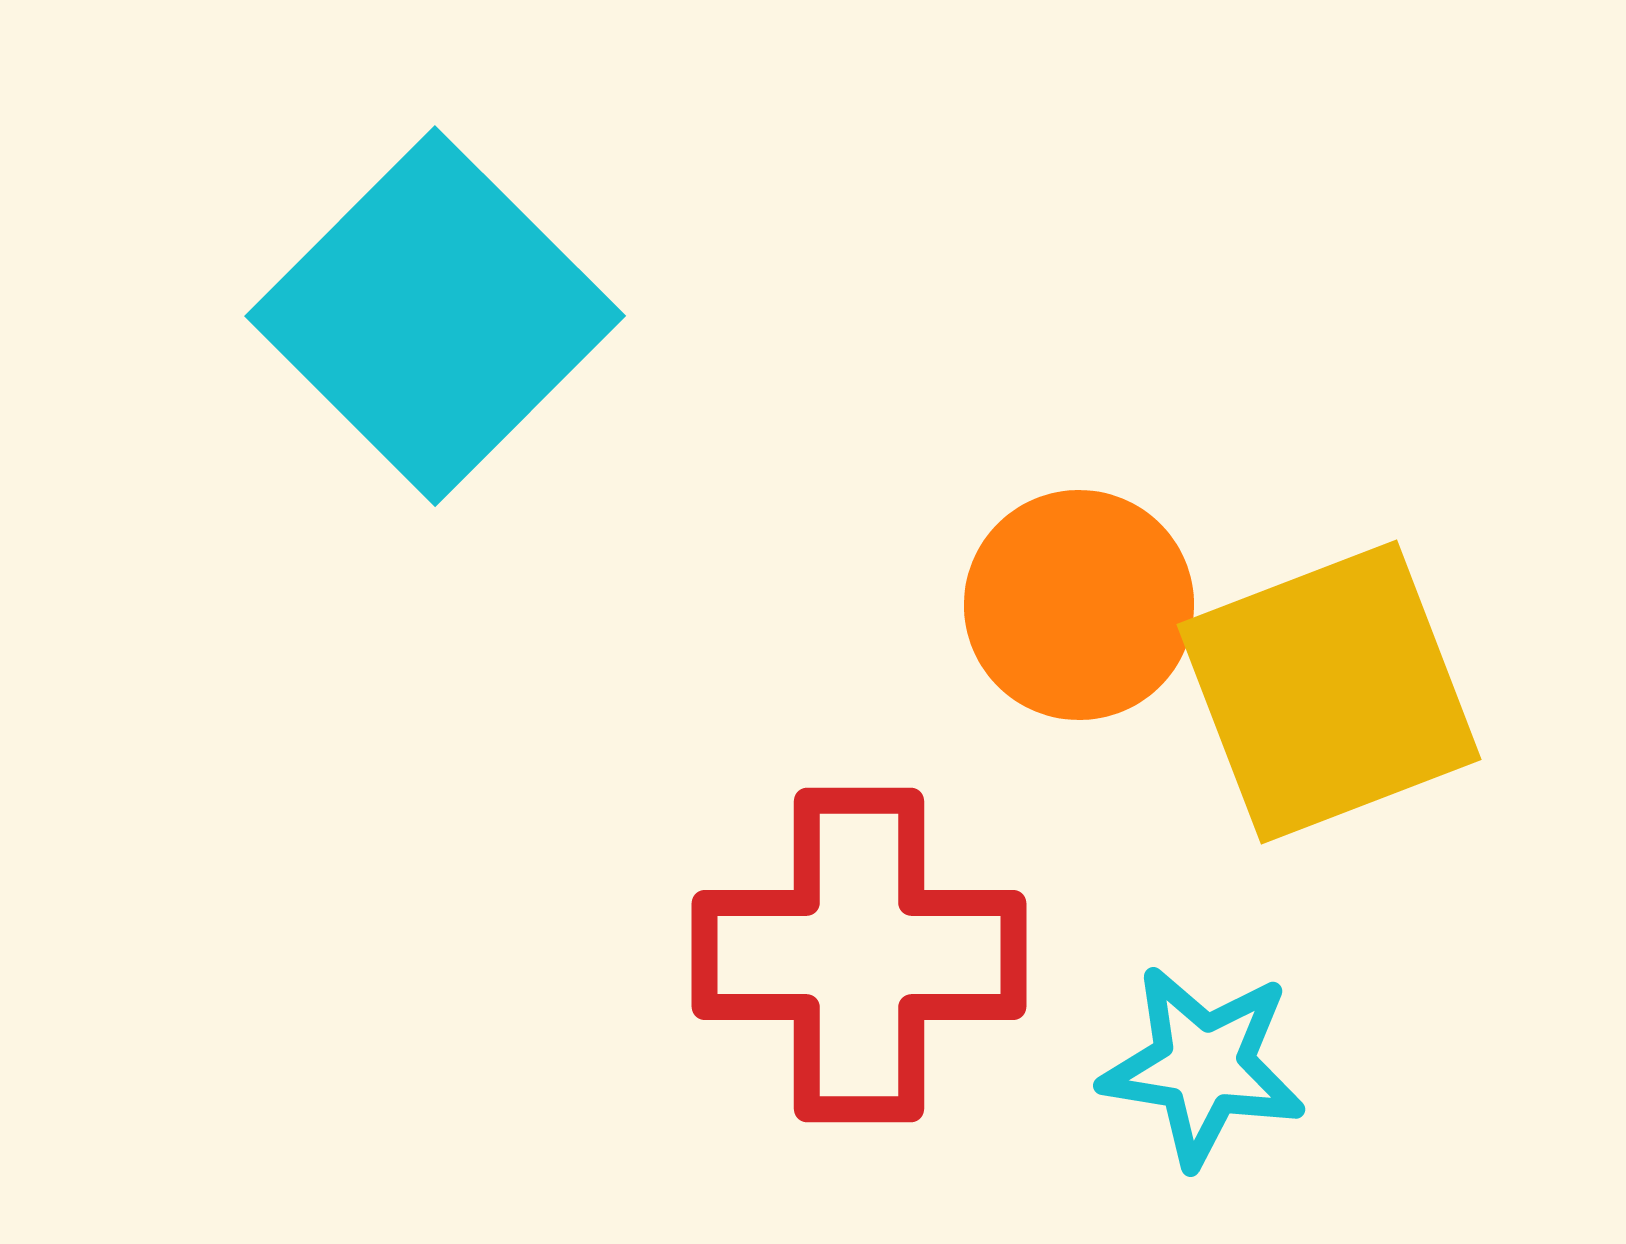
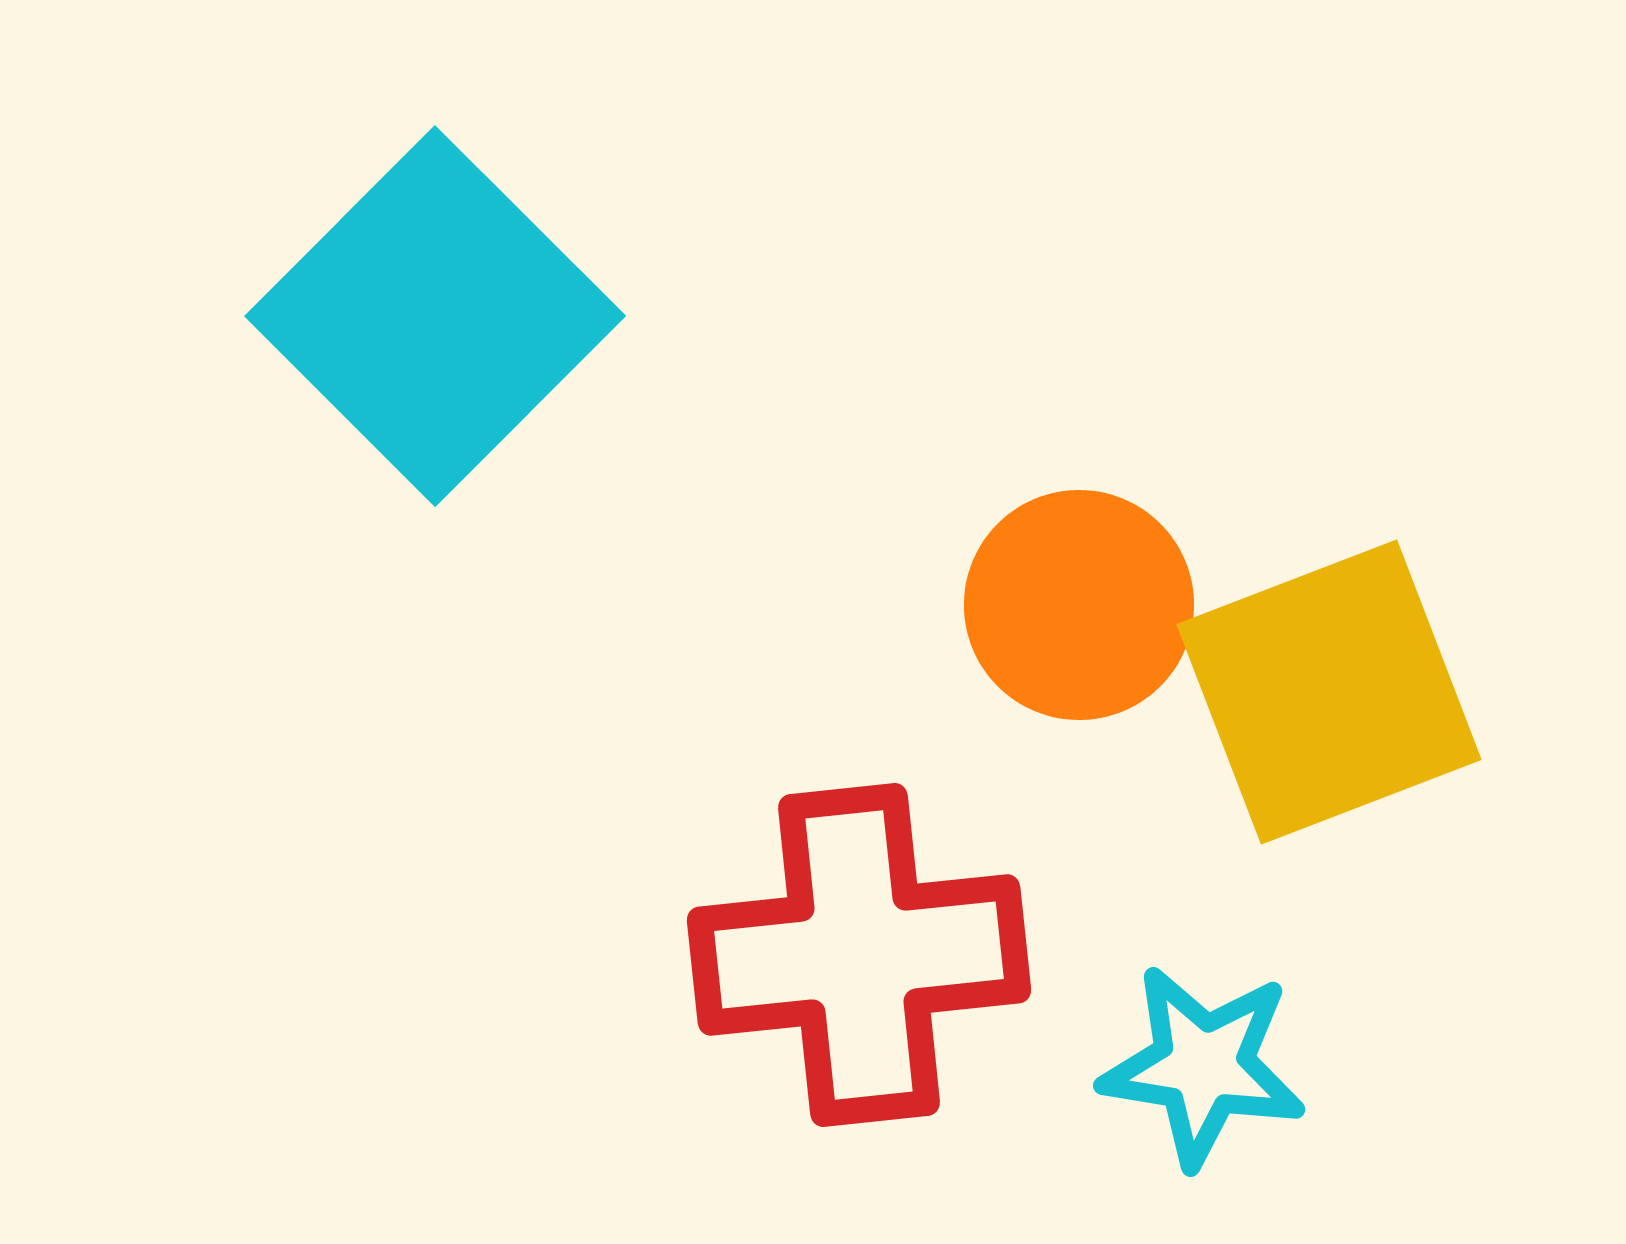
red cross: rotated 6 degrees counterclockwise
